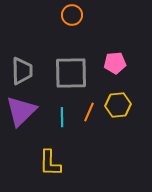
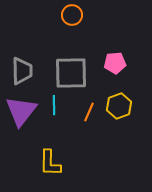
yellow hexagon: moved 1 px right, 1 px down; rotated 15 degrees counterclockwise
purple triangle: rotated 8 degrees counterclockwise
cyan line: moved 8 px left, 12 px up
